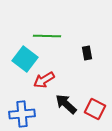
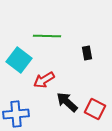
cyan square: moved 6 px left, 1 px down
black arrow: moved 1 px right, 2 px up
blue cross: moved 6 px left
